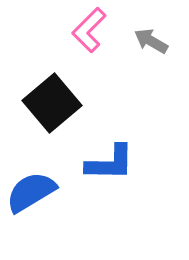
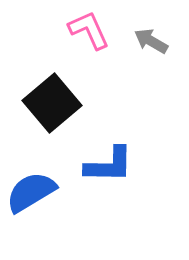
pink L-shape: rotated 111 degrees clockwise
blue L-shape: moved 1 px left, 2 px down
